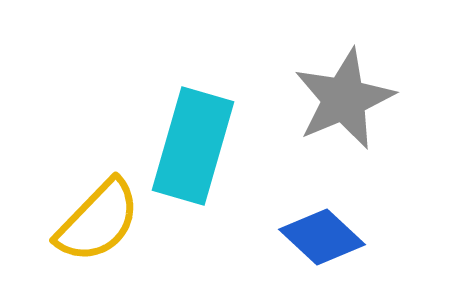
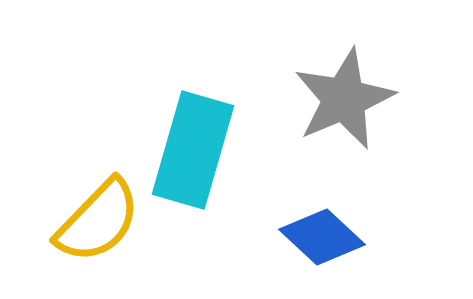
cyan rectangle: moved 4 px down
